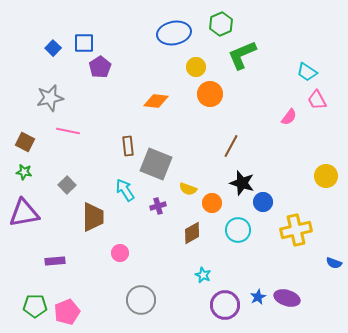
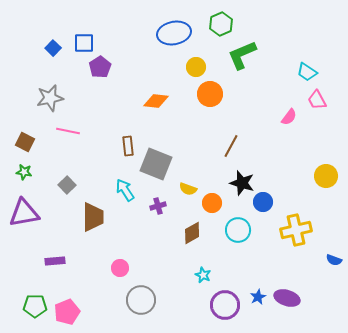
pink circle at (120, 253): moved 15 px down
blue semicircle at (334, 263): moved 3 px up
